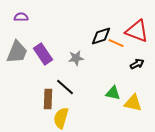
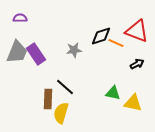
purple semicircle: moved 1 px left, 1 px down
purple rectangle: moved 7 px left
gray star: moved 2 px left, 8 px up
yellow semicircle: moved 5 px up
